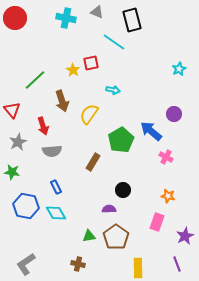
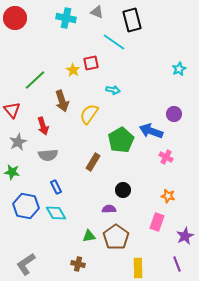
blue arrow: rotated 20 degrees counterclockwise
gray semicircle: moved 4 px left, 4 px down
